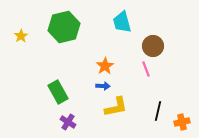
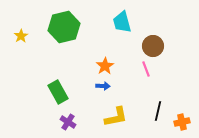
yellow L-shape: moved 10 px down
